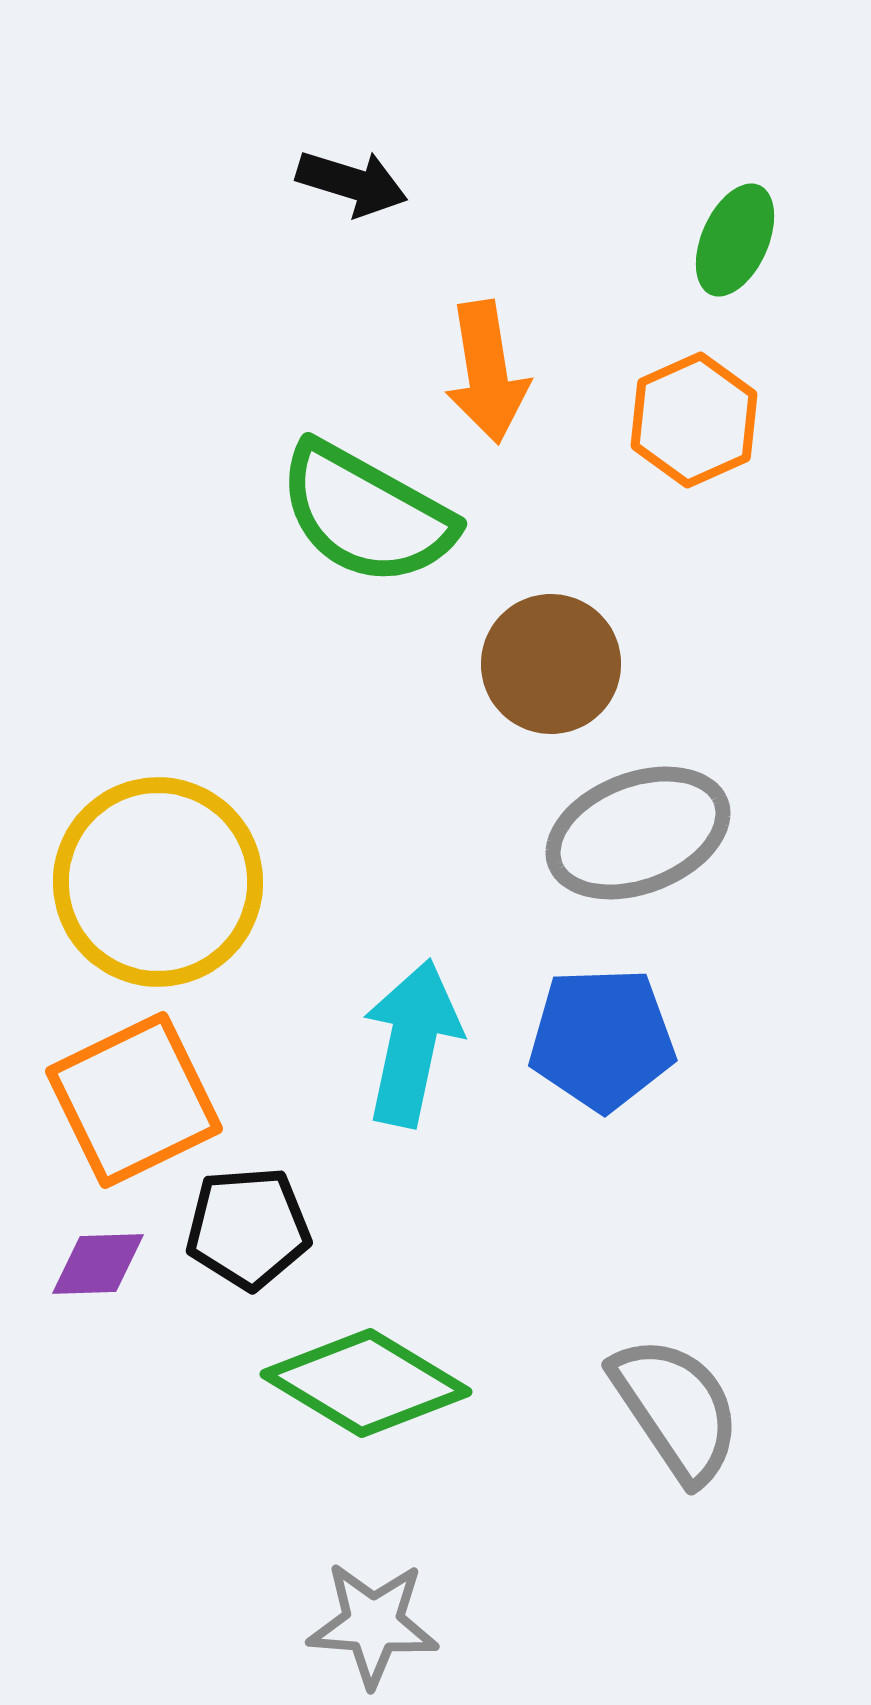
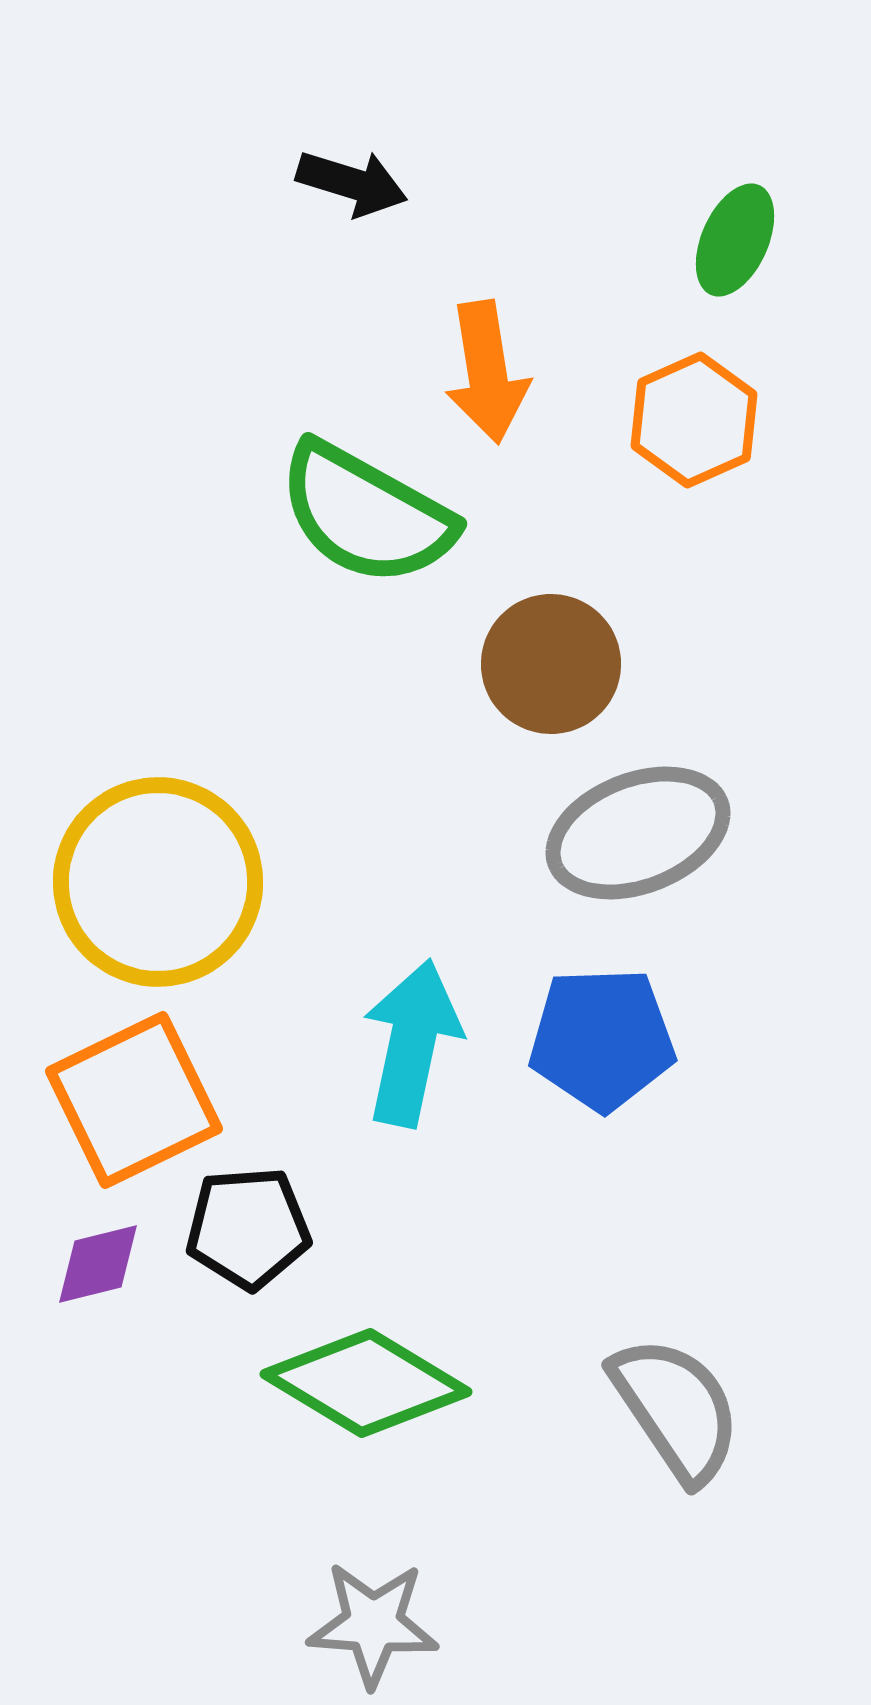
purple diamond: rotated 12 degrees counterclockwise
